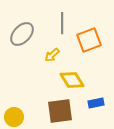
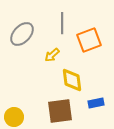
yellow diamond: rotated 25 degrees clockwise
